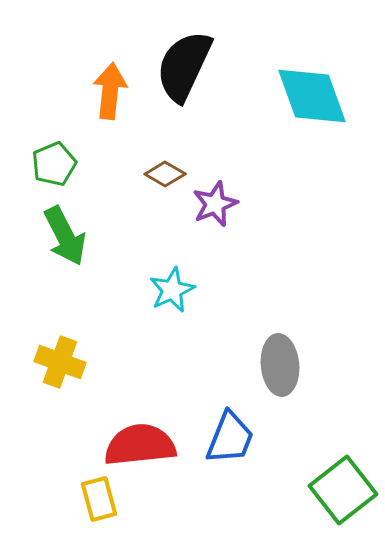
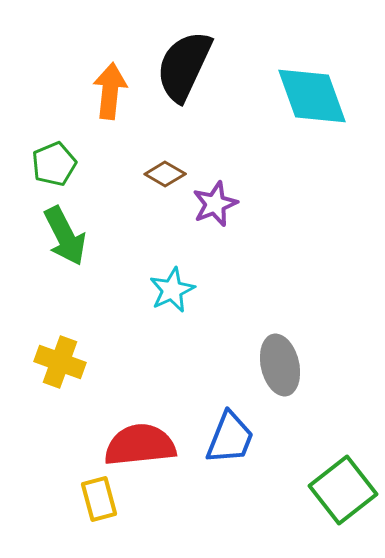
gray ellipse: rotated 8 degrees counterclockwise
